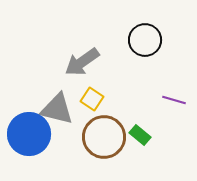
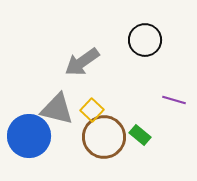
yellow square: moved 11 px down; rotated 10 degrees clockwise
blue circle: moved 2 px down
